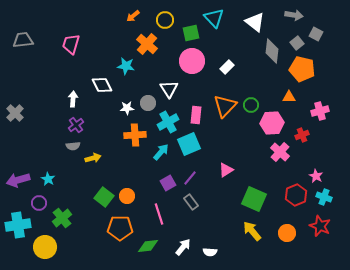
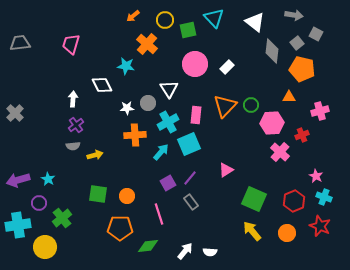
green square at (191, 33): moved 3 px left, 3 px up
gray trapezoid at (23, 40): moved 3 px left, 3 px down
pink circle at (192, 61): moved 3 px right, 3 px down
yellow arrow at (93, 158): moved 2 px right, 3 px up
red hexagon at (296, 195): moved 2 px left, 6 px down
green square at (104, 197): moved 6 px left, 3 px up; rotated 30 degrees counterclockwise
white arrow at (183, 247): moved 2 px right, 4 px down
